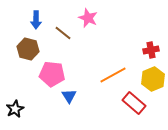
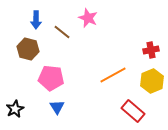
brown line: moved 1 px left, 1 px up
pink pentagon: moved 1 px left, 4 px down
yellow hexagon: moved 1 px left, 2 px down
blue triangle: moved 12 px left, 11 px down
red rectangle: moved 1 px left, 8 px down
